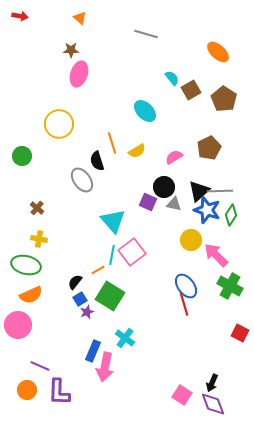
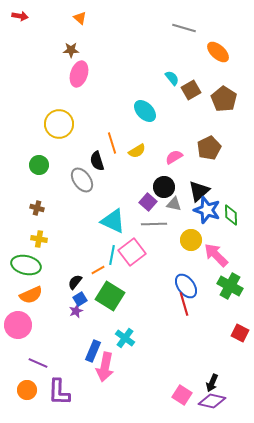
gray line at (146, 34): moved 38 px right, 6 px up
green circle at (22, 156): moved 17 px right, 9 px down
gray line at (220, 191): moved 66 px left, 33 px down
purple square at (148, 202): rotated 18 degrees clockwise
brown cross at (37, 208): rotated 24 degrees counterclockwise
green diamond at (231, 215): rotated 35 degrees counterclockwise
cyan triangle at (113, 221): rotated 24 degrees counterclockwise
purple star at (87, 312): moved 11 px left, 1 px up
purple line at (40, 366): moved 2 px left, 3 px up
purple diamond at (213, 404): moved 1 px left, 3 px up; rotated 56 degrees counterclockwise
